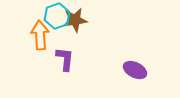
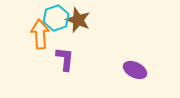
cyan hexagon: moved 1 px left, 2 px down
brown star: moved 3 px right; rotated 30 degrees clockwise
orange arrow: moved 1 px up
